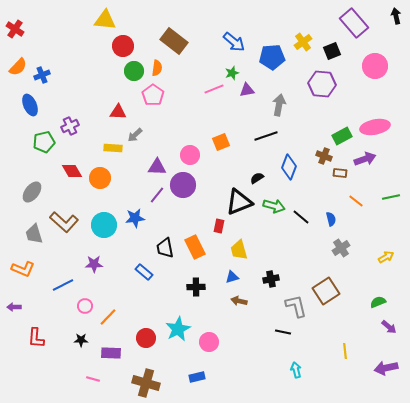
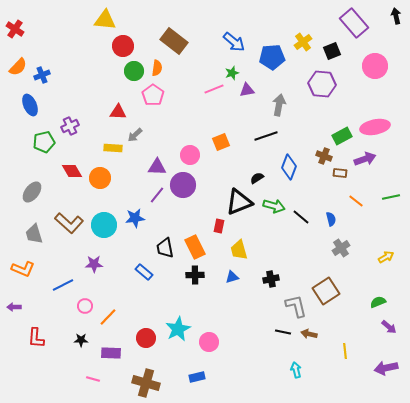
brown L-shape at (64, 222): moved 5 px right, 1 px down
black cross at (196, 287): moved 1 px left, 12 px up
brown arrow at (239, 301): moved 70 px right, 33 px down
